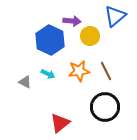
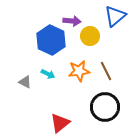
blue hexagon: moved 1 px right
